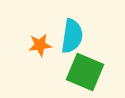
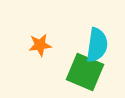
cyan semicircle: moved 25 px right, 9 px down
